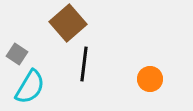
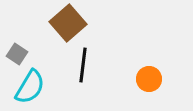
black line: moved 1 px left, 1 px down
orange circle: moved 1 px left
